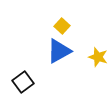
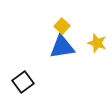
blue triangle: moved 3 px right, 4 px up; rotated 20 degrees clockwise
yellow star: moved 1 px left, 14 px up
